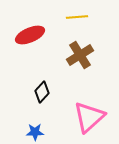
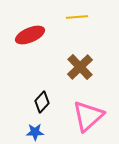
brown cross: moved 12 px down; rotated 12 degrees counterclockwise
black diamond: moved 10 px down
pink triangle: moved 1 px left, 1 px up
